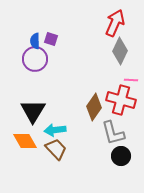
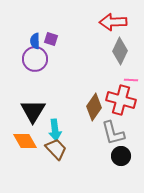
red arrow: moved 2 px left, 1 px up; rotated 116 degrees counterclockwise
cyan arrow: rotated 90 degrees counterclockwise
